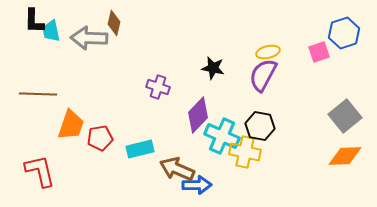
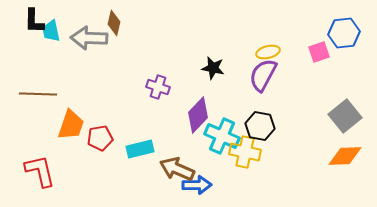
blue hexagon: rotated 12 degrees clockwise
